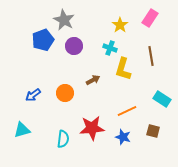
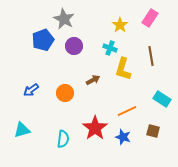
gray star: moved 1 px up
blue arrow: moved 2 px left, 5 px up
red star: moved 3 px right; rotated 30 degrees counterclockwise
